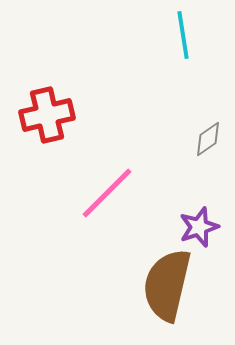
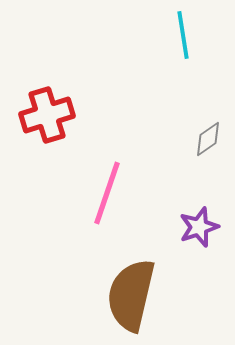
red cross: rotated 4 degrees counterclockwise
pink line: rotated 26 degrees counterclockwise
brown semicircle: moved 36 px left, 10 px down
